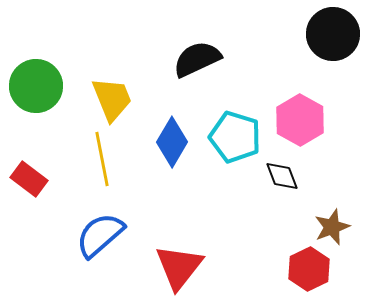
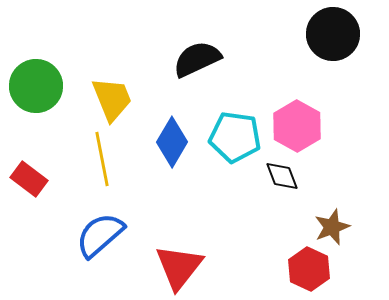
pink hexagon: moved 3 px left, 6 px down
cyan pentagon: rotated 9 degrees counterclockwise
red hexagon: rotated 9 degrees counterclockwise
